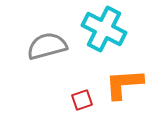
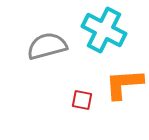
cyan cross: moved 1 px down
red square: rotated 30 degrees clockwise
